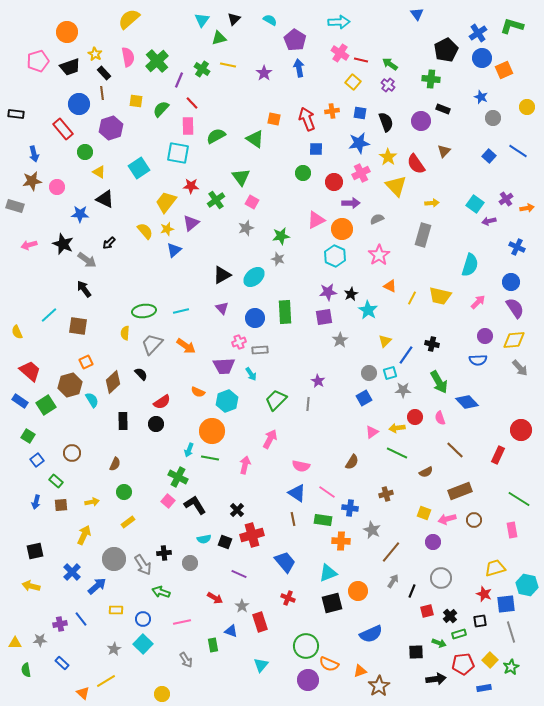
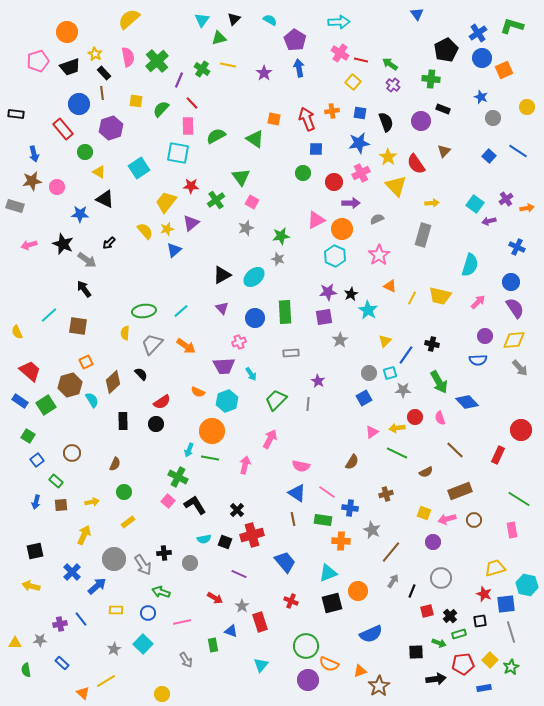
purple cross at (388, 85): moved 5 px right
cyan line at (181, 311): rotated 28 degrees counterclockwise
gray rectangle at (260, 350): moved 31 px right, 3 px down
red cross at (288, 598): moved 3 px right, 3 px down
blue circle at (143, 619): moved 5 px right, 6 px up
